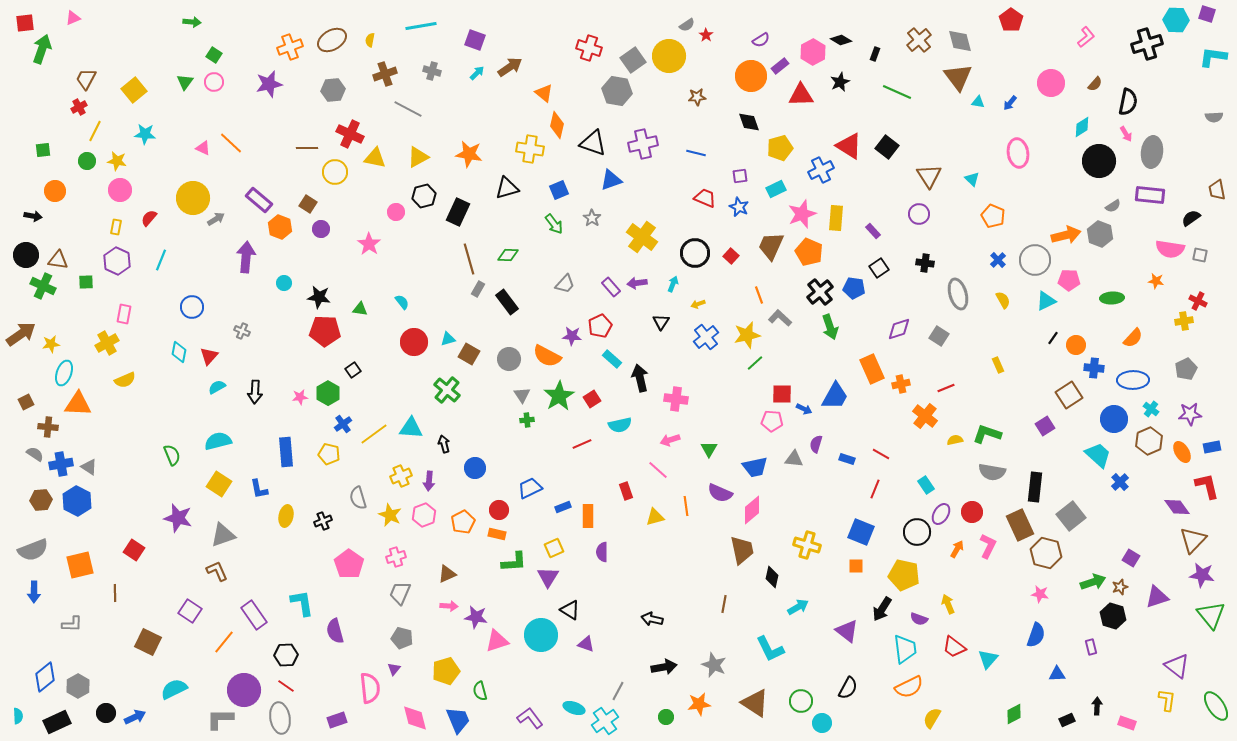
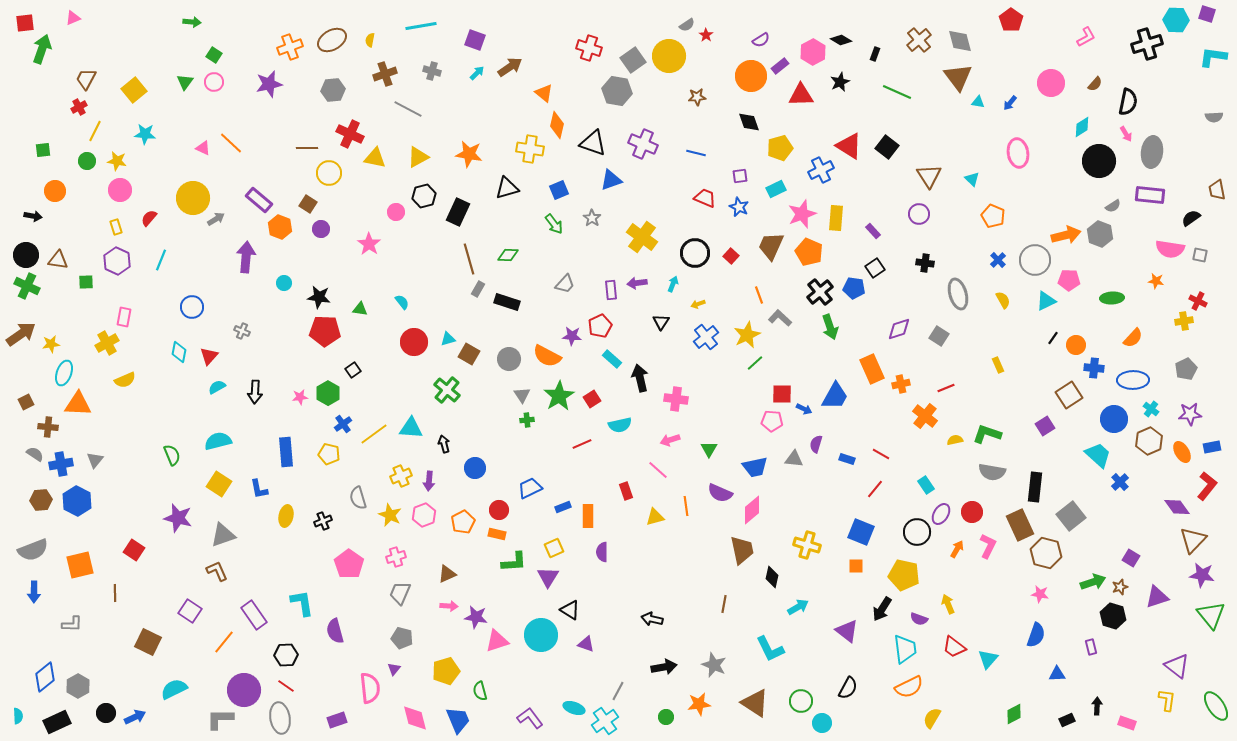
pink L-shape at (1086, 37): rotated 10 degrees clockwise
purple cross at (643, 144): rotated 36 degrees clockwise
yellow circle at (335, 172): moved 6 px left, 1 px down
yellow rectangle at (116, 227): rotated 28 degrees counterclockwise
black square at (879, 268): moved 4 px left
green cross at (43, 286): moved 16 px left
purple rectangle at (611, 287): moved 3 px down; rotated 36 degrees clockwise
black rectangle at (507, 302): rotated 35 degrees counterclockwise
pink rectangle at (124, 314): moved 3 px down
yellow star at (747, 335): rotated 12 degrees counterclockwise
gray triangle at (89, 467): moved 6 px right, 7 px up; rotated 36 degrees clockwise
red L-shape at (1207, 486): rotated 52 degrees clockwise
red line at (875, 489): rotated 18 degrees clockwise
